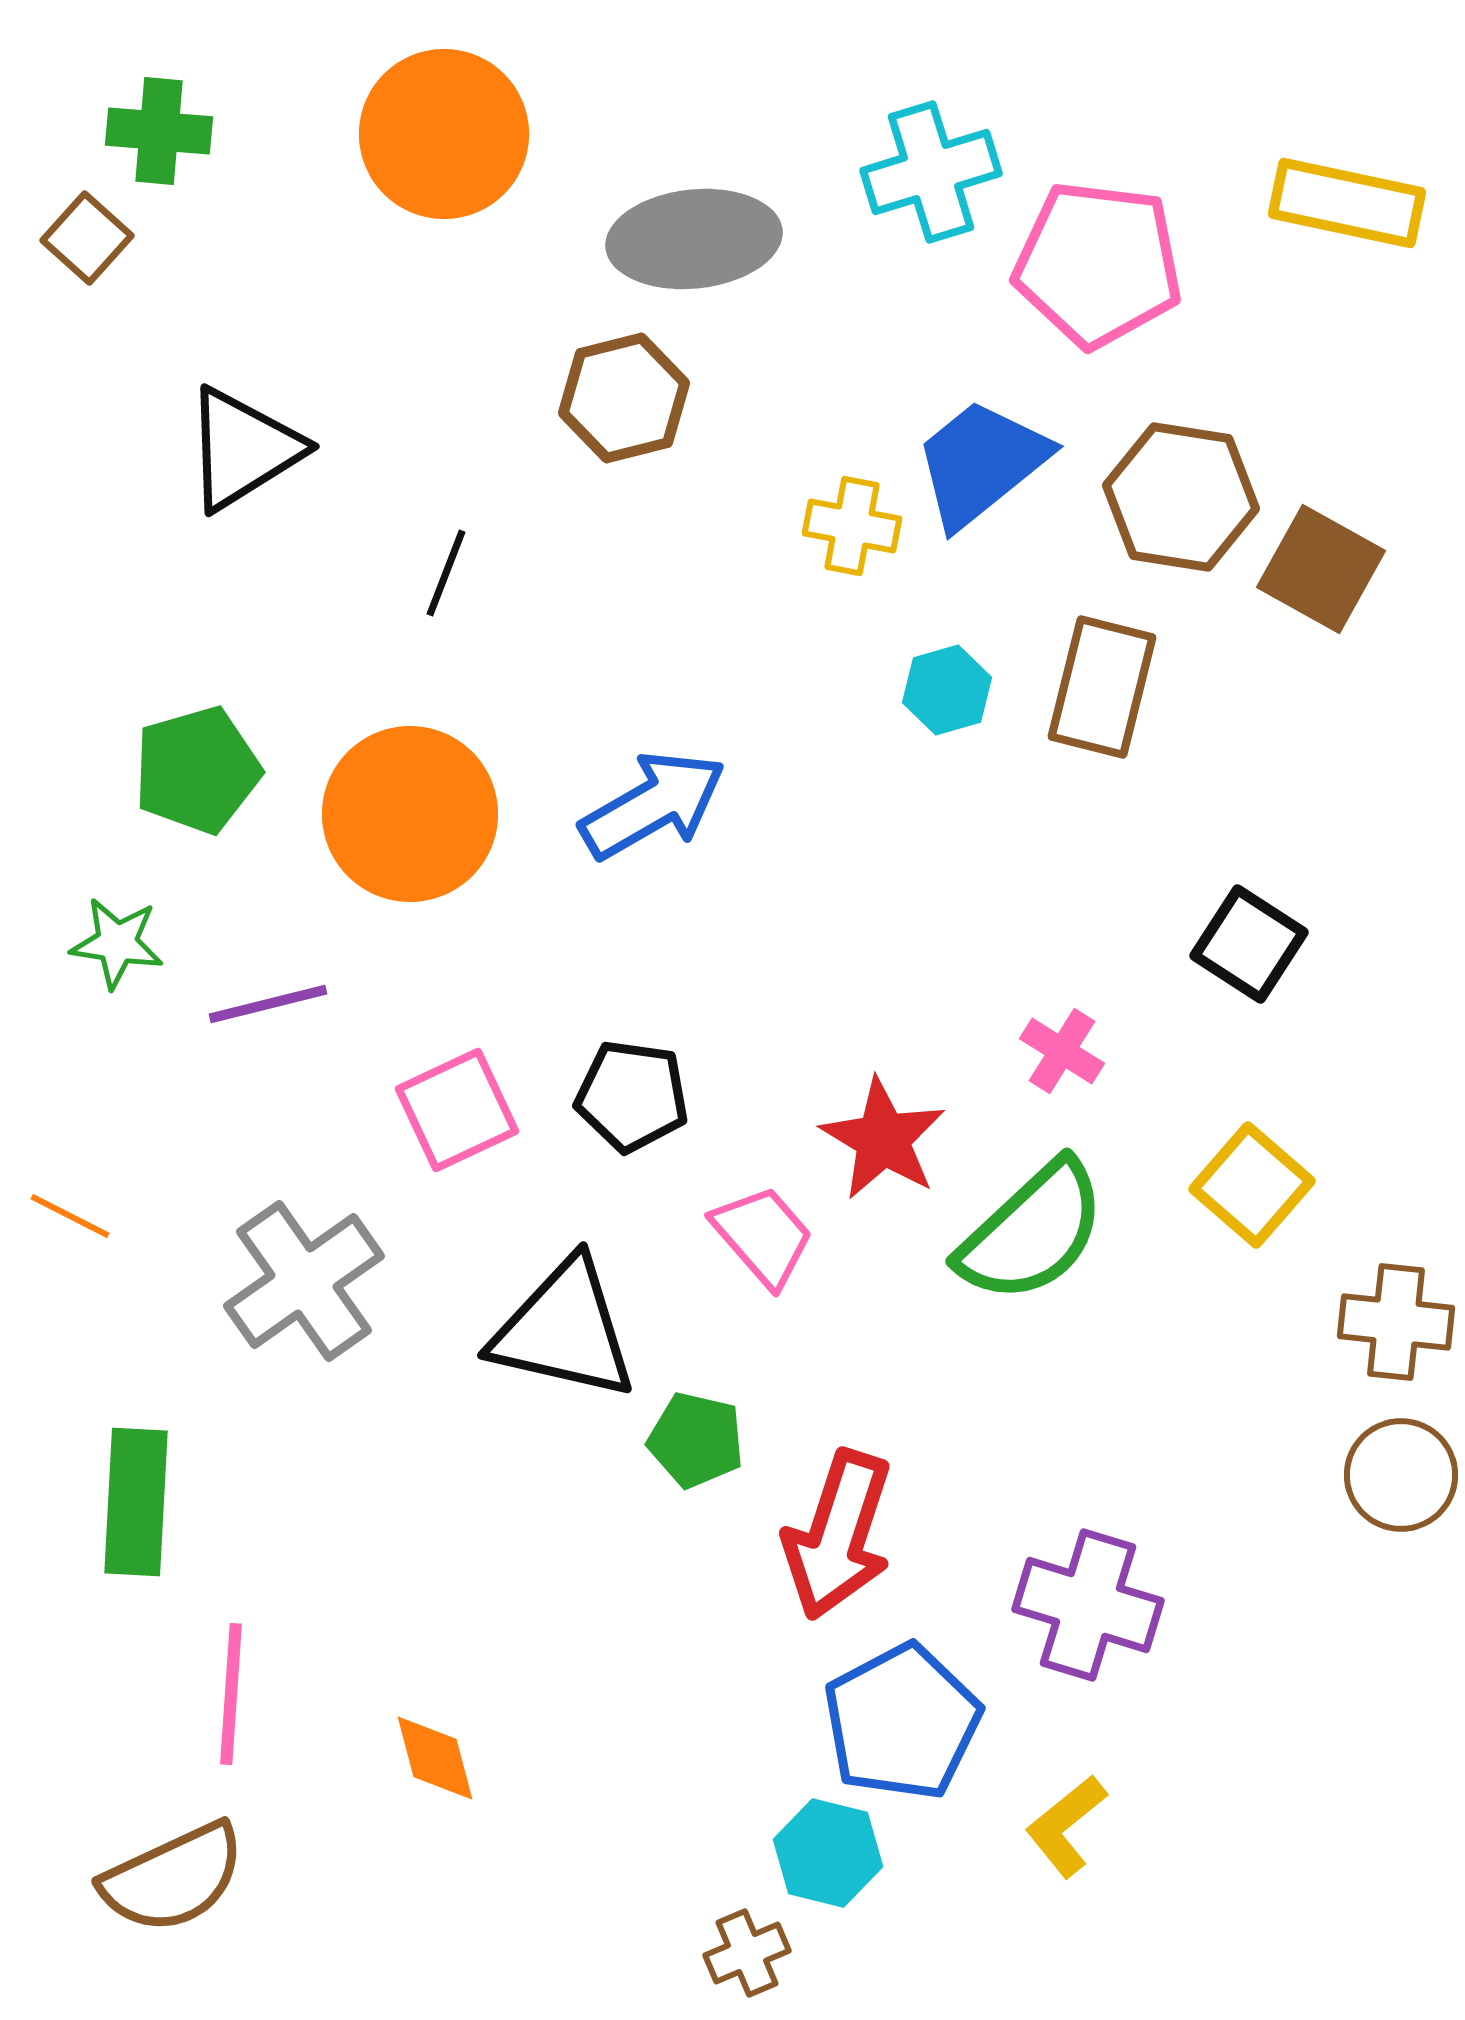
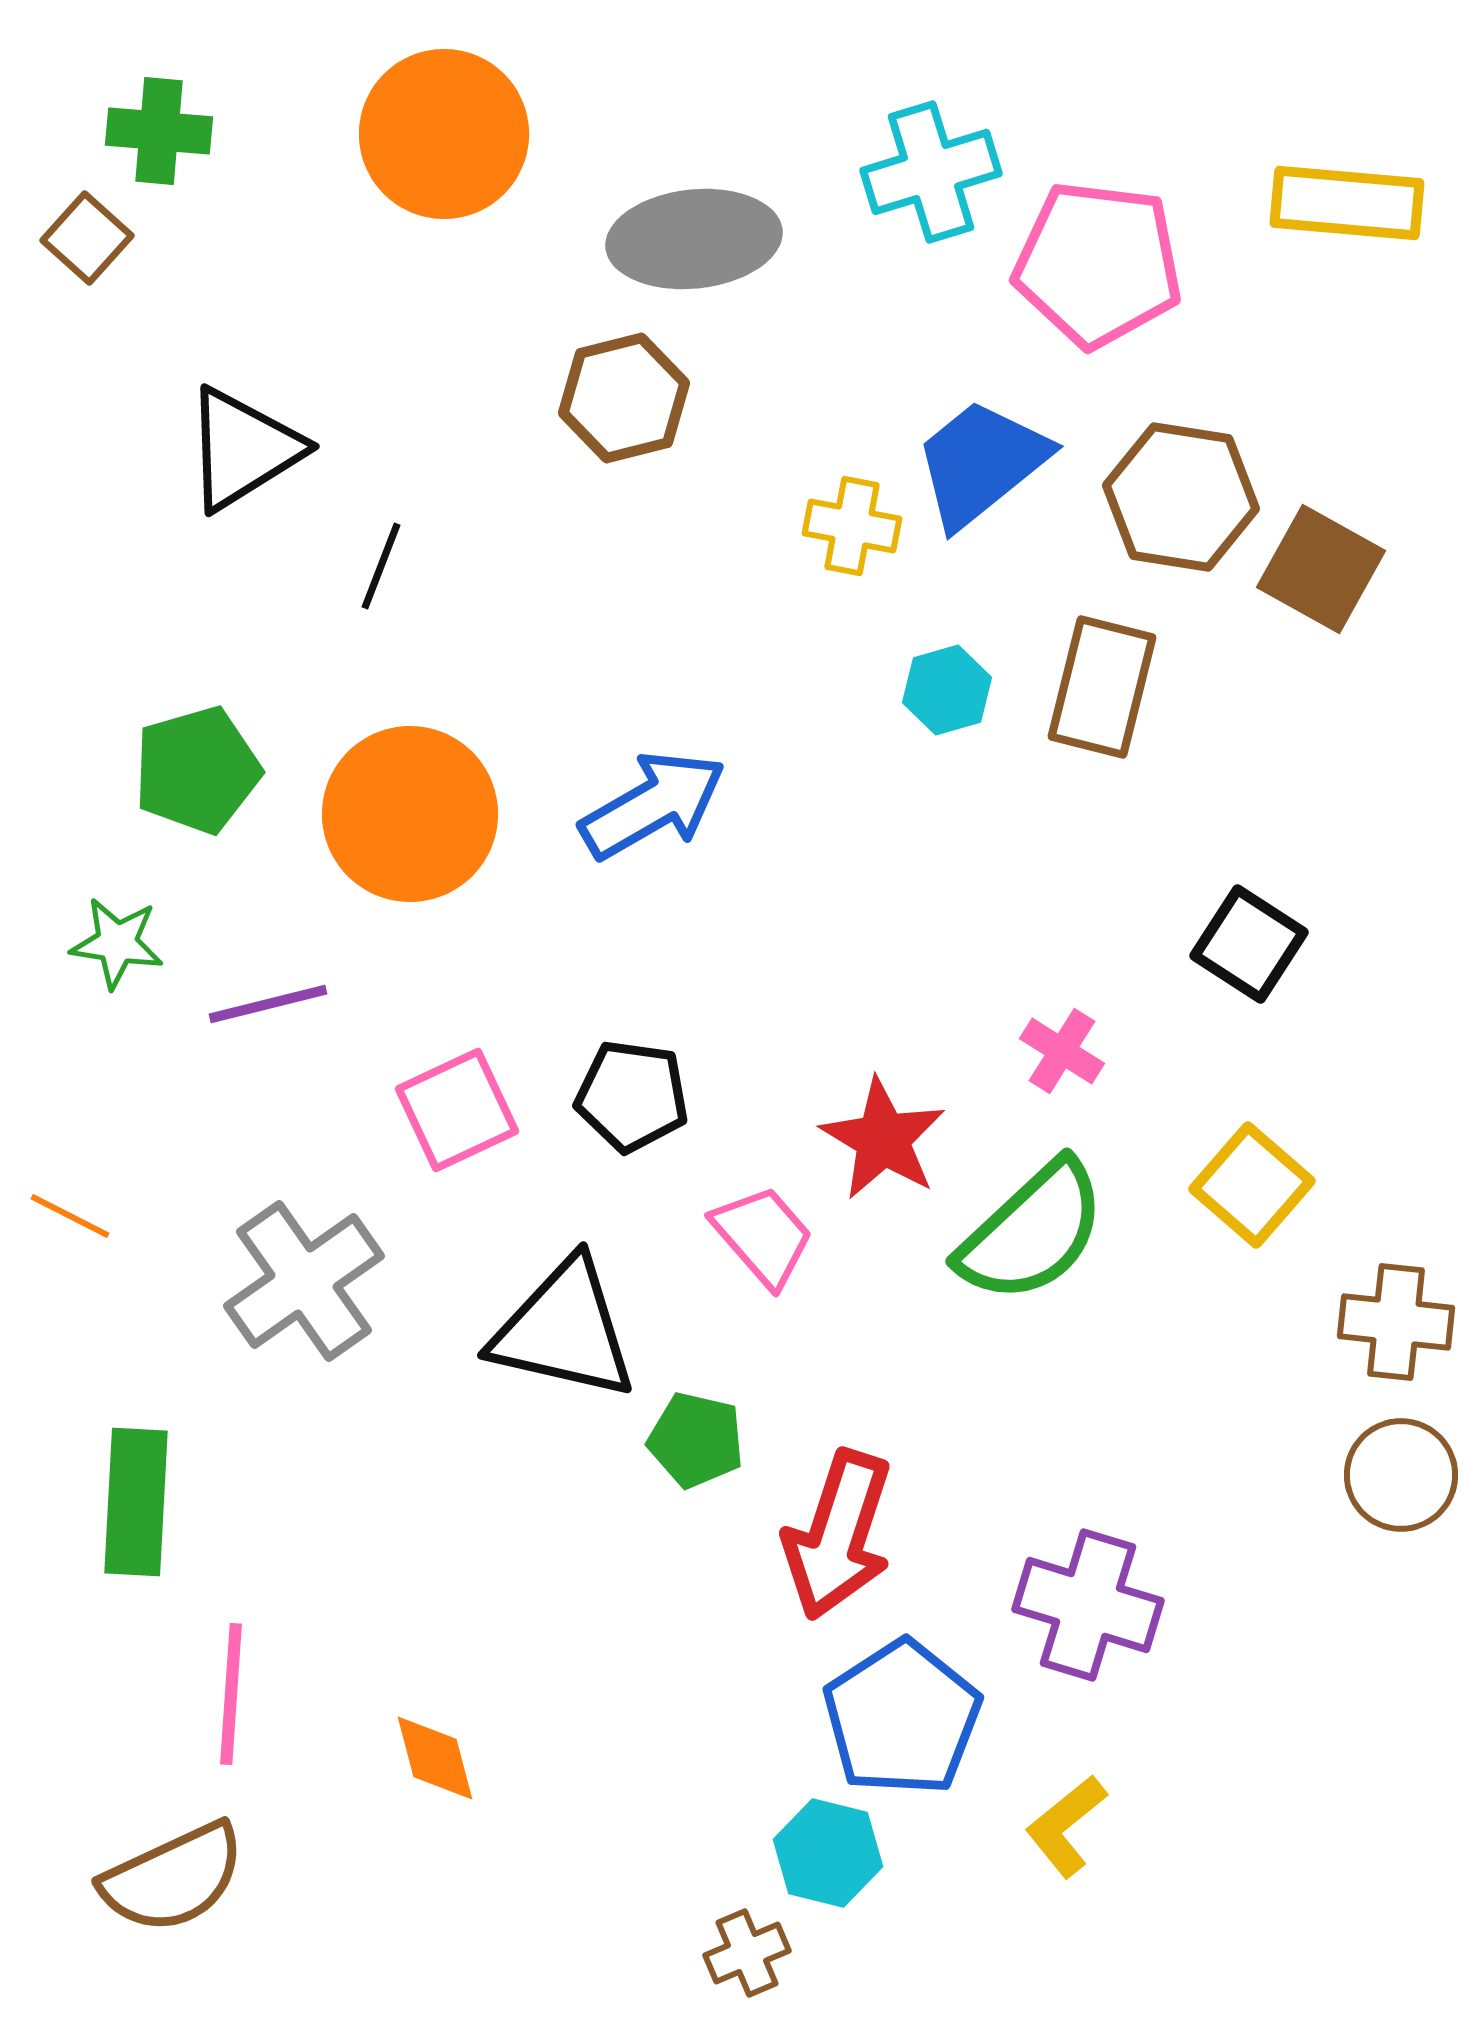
yellow rectangle at (1347, 203): rotated 7 degrees counterclockwise
black line at (446, 573): moved 65 px left, 7 px up
blue pentagon at (902, 1722): moved 4 px up; rotated 5 degrees counterclockwise
